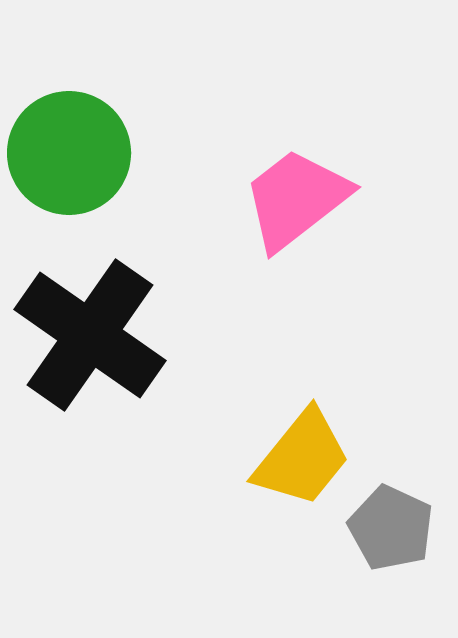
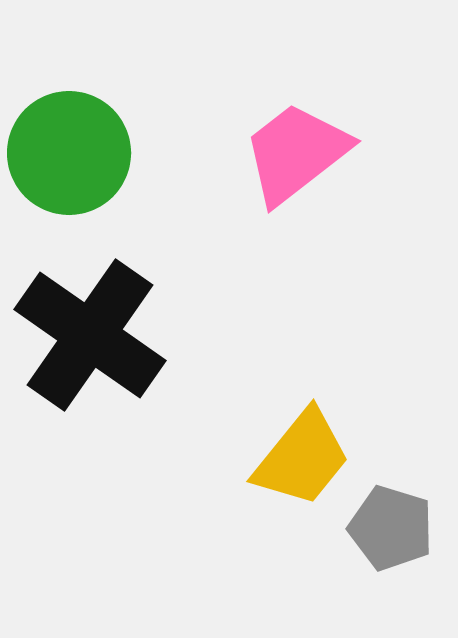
pink trapezoid: moved 46 px up
gray pentagon: rotated 8 degrees counterclockwise
